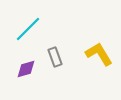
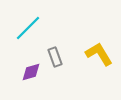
cyan line: moved 1 px up
purple diamond: moved 5 px right, 3 px down
